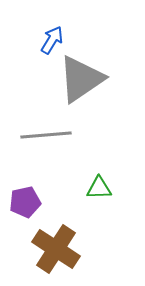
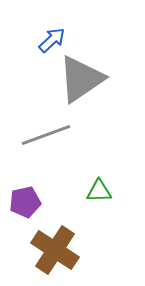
blue arrow: rotated 16 degrees clockwise
gray line: rotated 15 degrees counterclockwise
green triangle: moved 3 px down
brown cross: moved 1 px left, 1 px down
